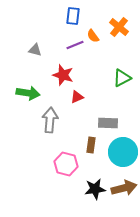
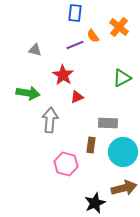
blue rectangle: moved 2 px right, 3 px up
red star: rotated 15 degrees clockwise
black star: moved 14 px down; rotated 15 degrees counterclockwise
